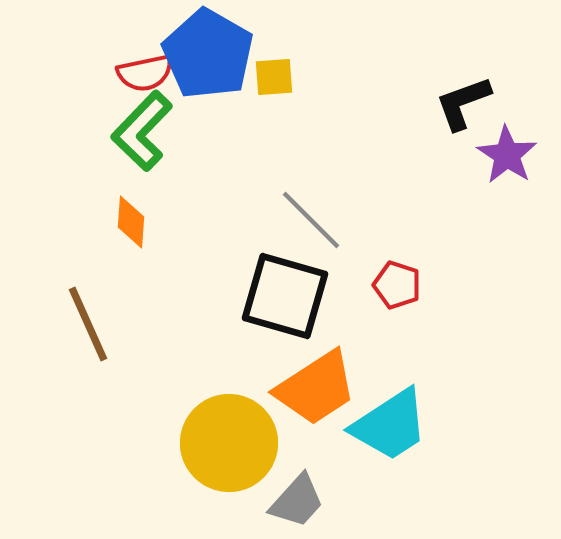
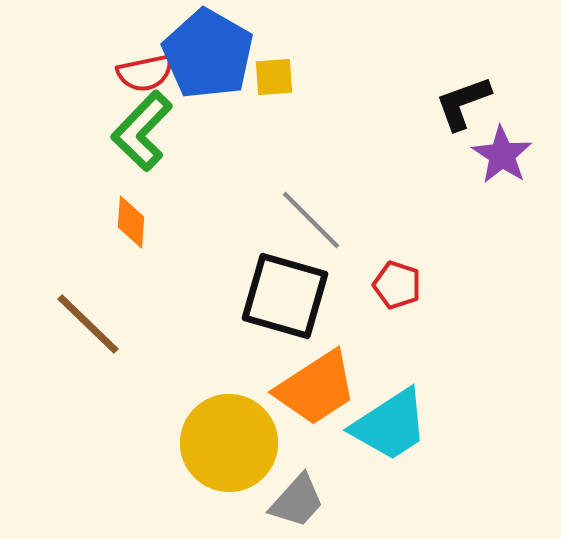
purple star: moved 5 px left
brown line: rotated 22 degrees counterclockwise
